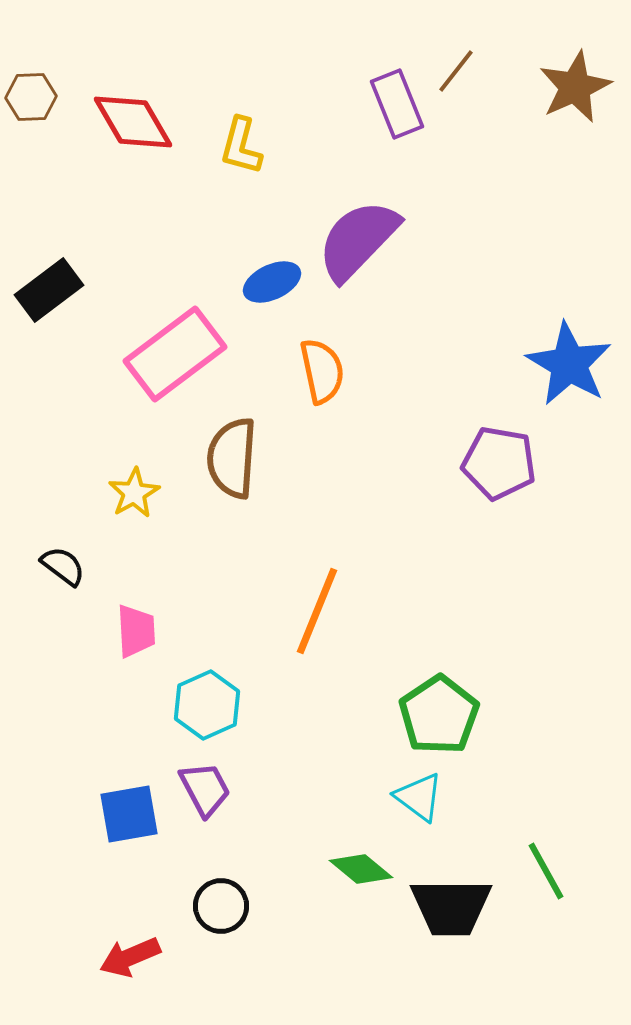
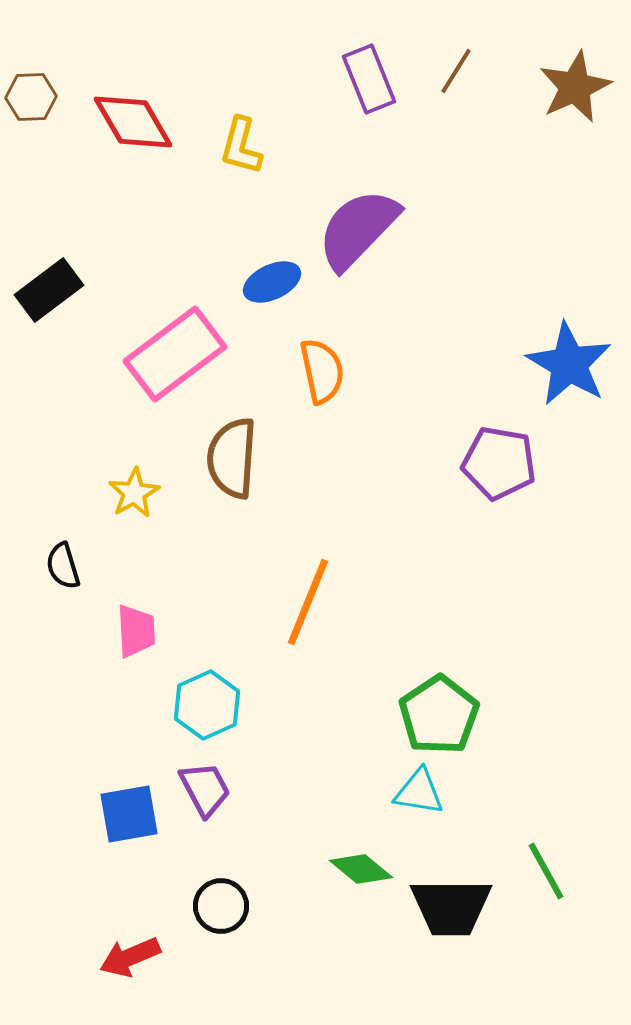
brown line: rotated 6 degrees counterclockwise
purple rectangle: moved 28 px left, 25 px up
purple semicircle: moved 11 px up
black semicircle: rotated 144 degrees counterclockwise
orange line: moved 9 px left, 9 px up
cyan triangle: moved 5 px up; rotated 28 degrees counterclockwise
